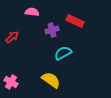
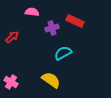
purple cross: moved 2 px up
